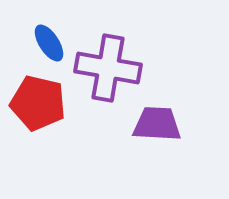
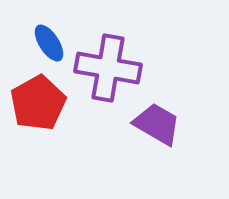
red pentagon: rotated 30 degrees clockwise
purple trapezoid: rotated 27 degrees clockwise
